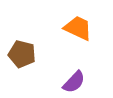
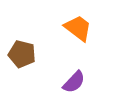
orange trapezoid: rotated 12 degrees clockwise
